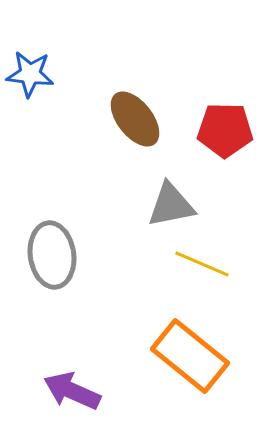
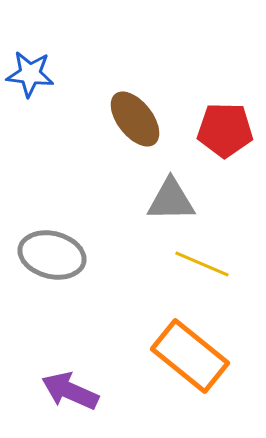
gray triangle: moved 5 px up; rotated 10 degrees clockwise
gray ellipse: rotated 68 degrees counterclockwise
purple arrow: moved 2 px left
